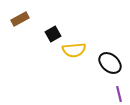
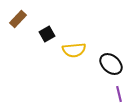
brown rectangle: moved 2 px left; rotated 18 degrees counterclockwise
black square: moved 6 px left
black ellipse: moved 1 px right, 1 px down
